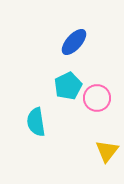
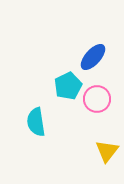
blue ellipse: moved 19 px right, 15 px down
pink circle: moved 1 px down
